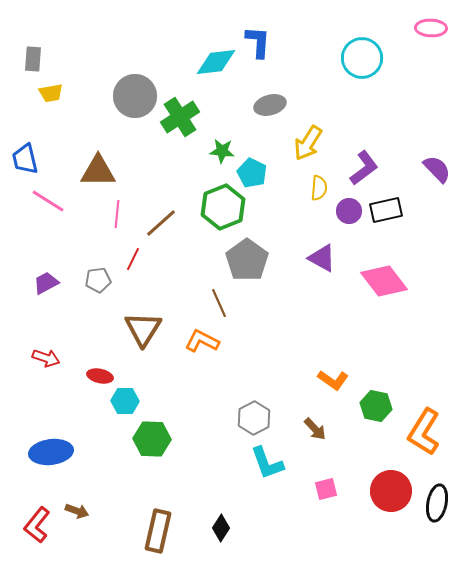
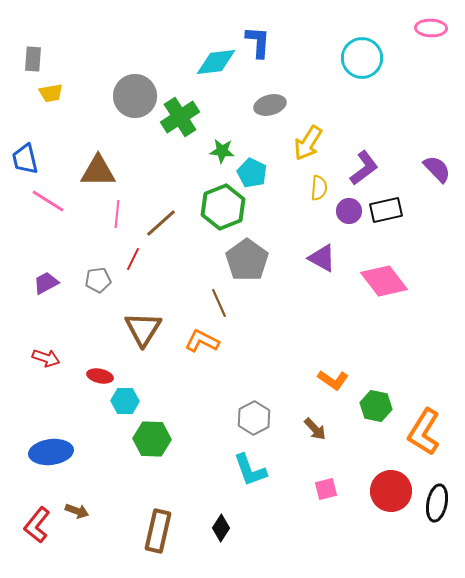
cyan L-shape at (267, 463): moved 17 px left, 7 px down
